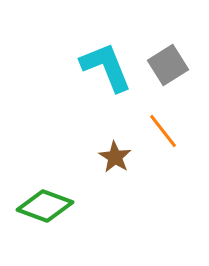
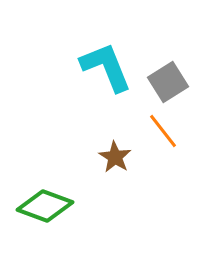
gray square: moved 17 px down
